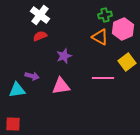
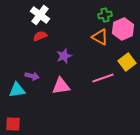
pink line: rotated 20 degrees counterclockwise
